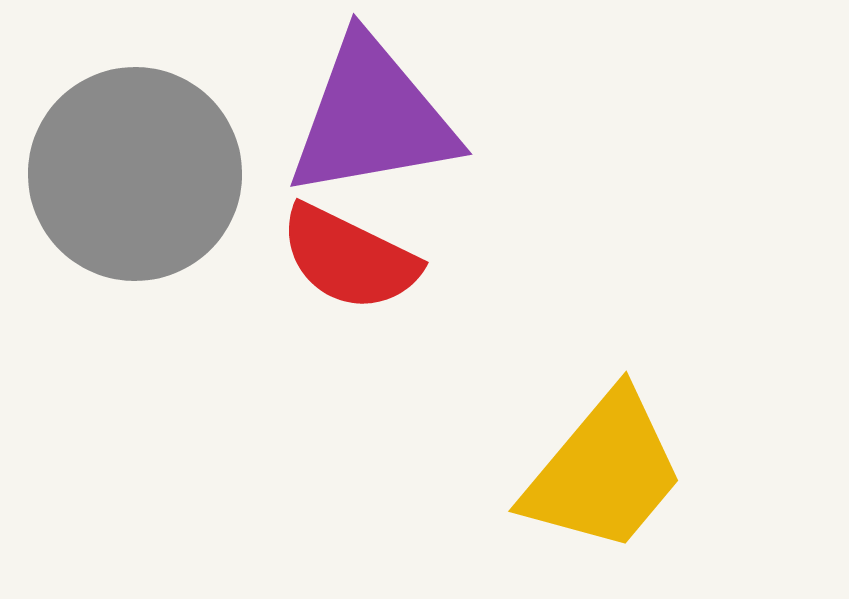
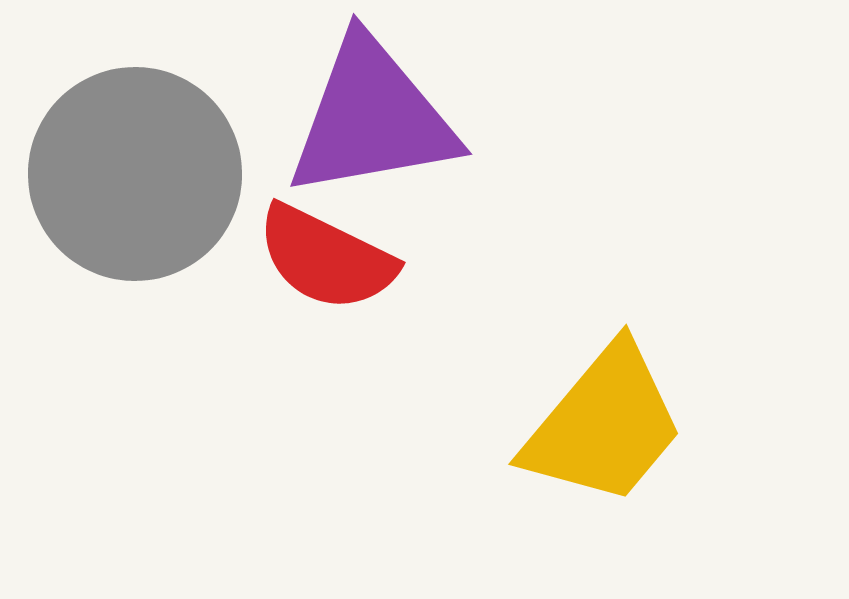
red semicircle: moved 23 px left
yellow trapezoid: moved 47 px up
